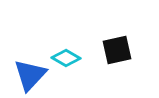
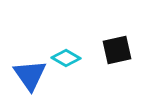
blue triangle: rotated 18 degrees counterclockwise
